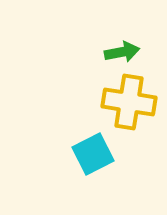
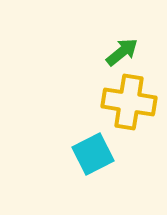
green arrow: rotated 28 degrees counterclockwise
